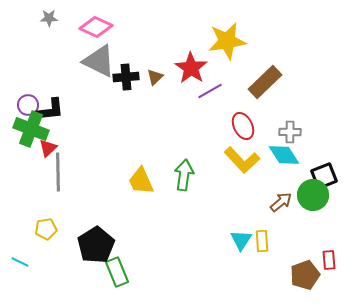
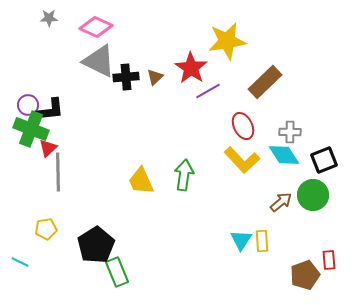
purple line: moved 2 px left
black square: moved 16 px up
